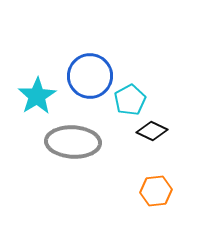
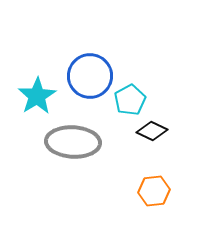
orange hexagon: moved 2 px left
